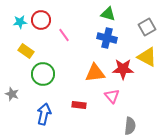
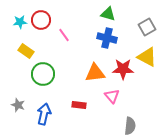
gray star: moved 6 px right, 11 px down
